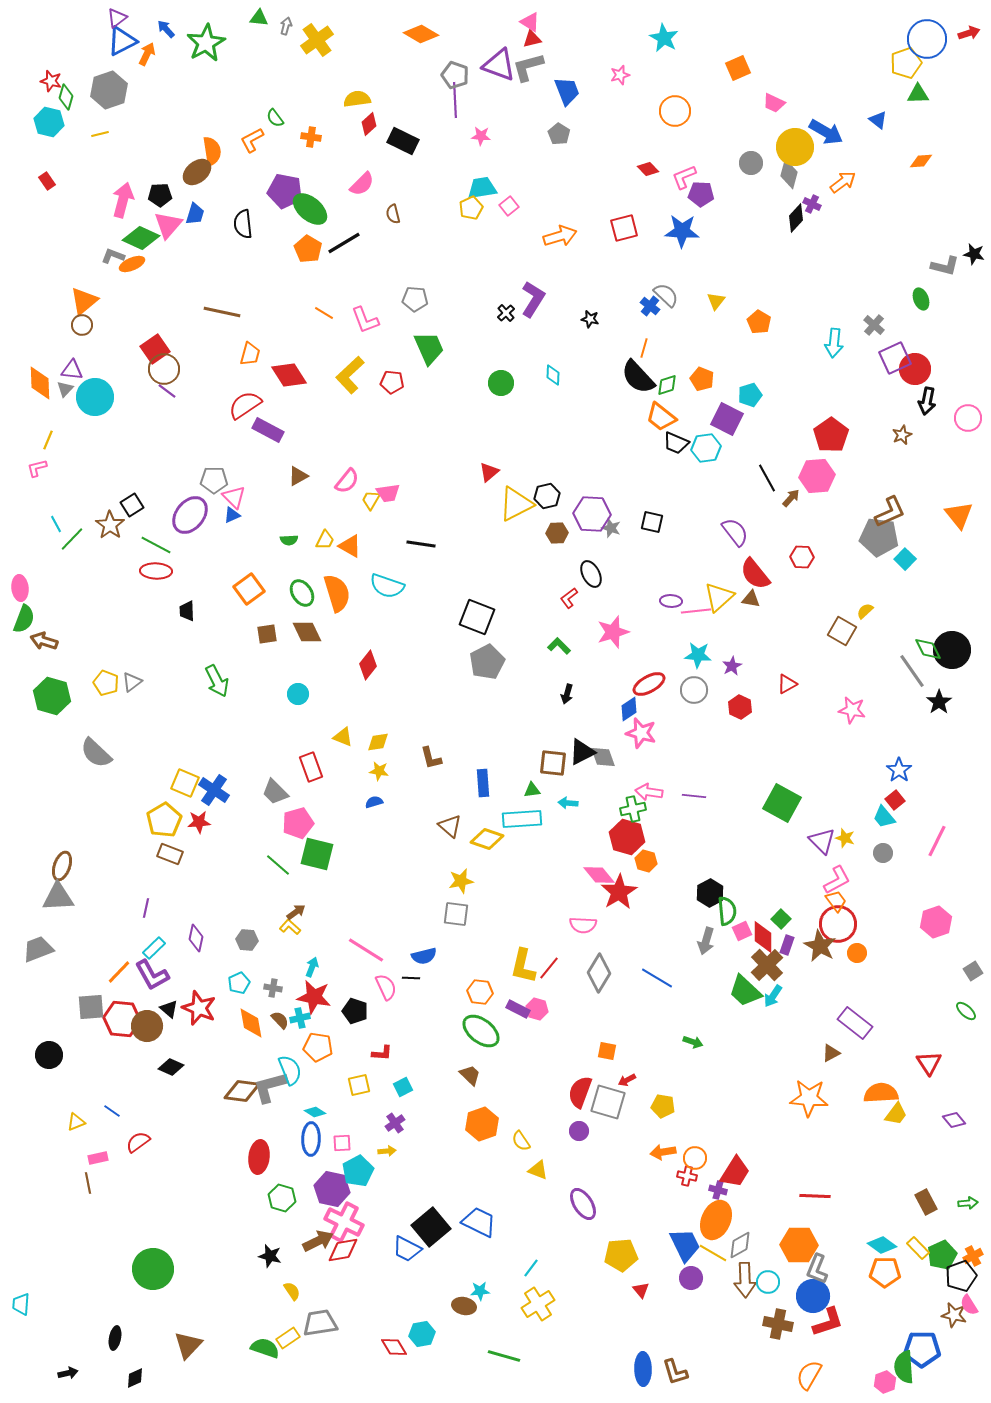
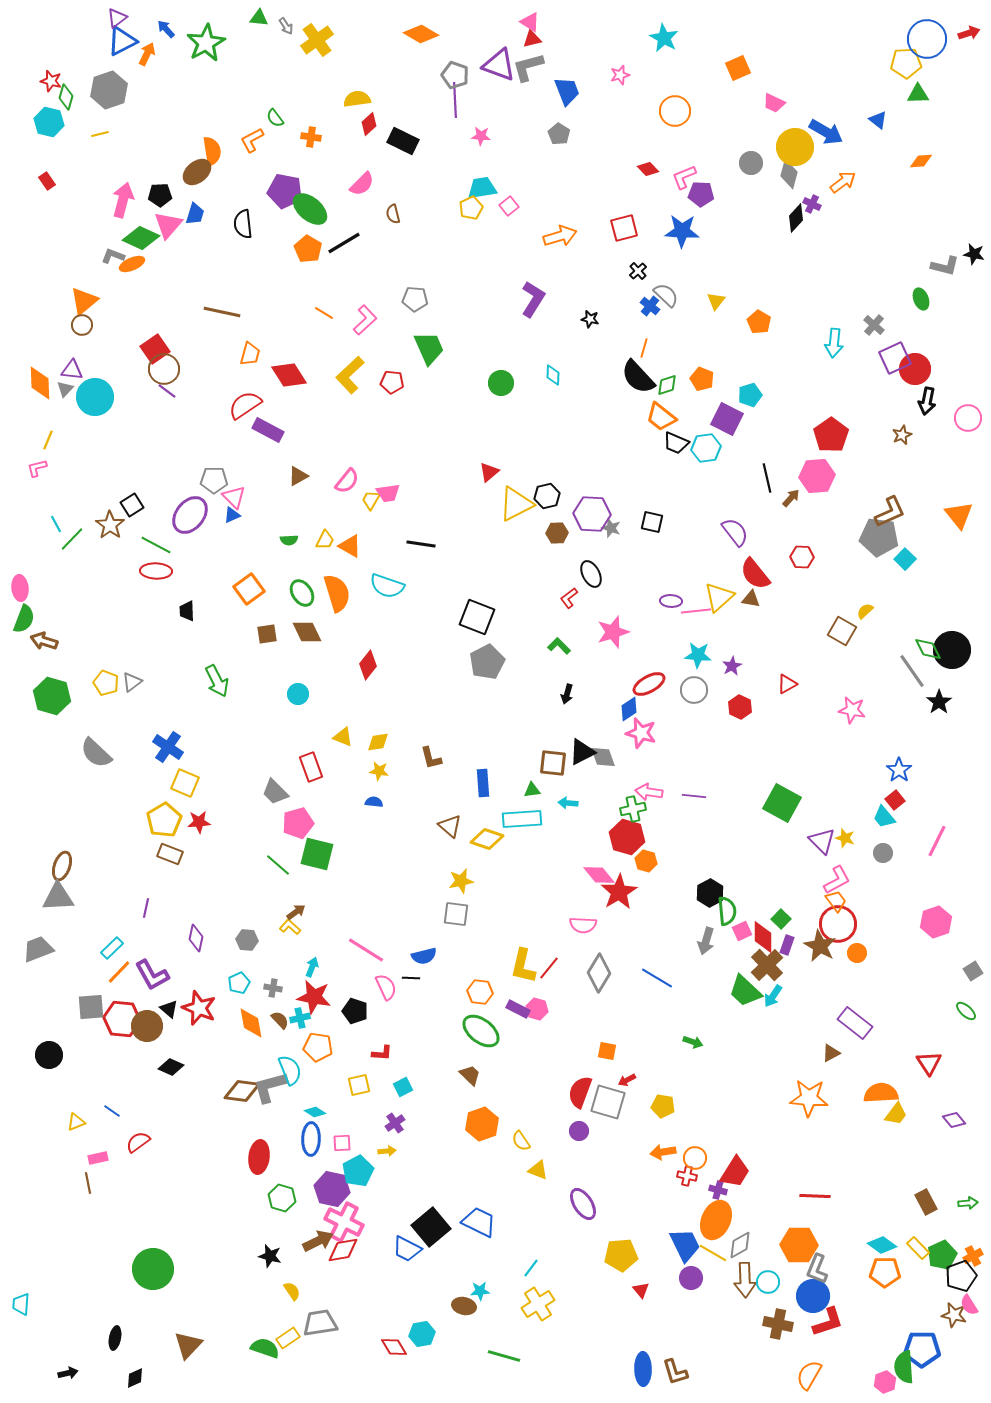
gray arrow at (286, 26): rotated 132 degrees clockwise
yellow pentagon at (906, 63): rotated 16 degrees clockwise
black cross at (506, 313): moved 132 px right, 42 px up
pink L-shape at (365, 320): rotated 112 degrees counterclockwise
black line at (767, 478): rotated 16 degrees clockwise
blue cross at (214, 790): moved 46 px left, 43 px up
blue semicircle at (374, 802): rotated 24 degrees clockwise
cyan rectangle at (154, 948): moved 42 px left
